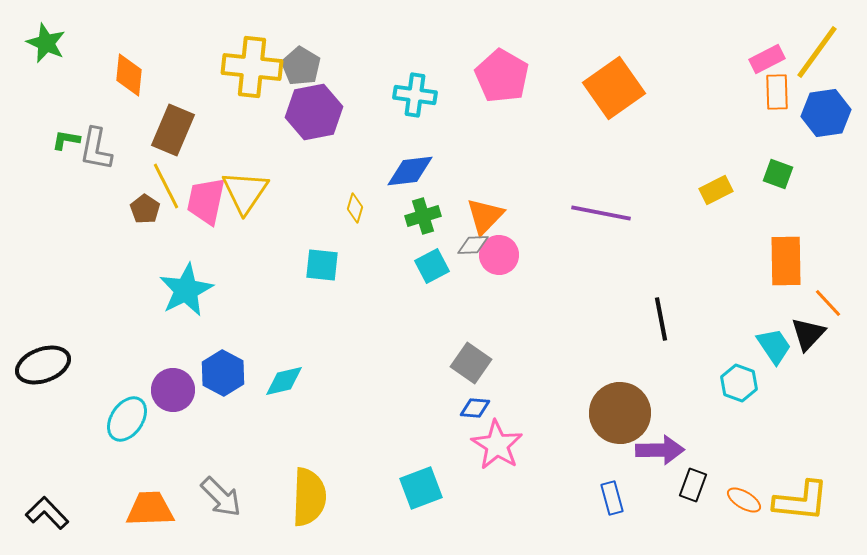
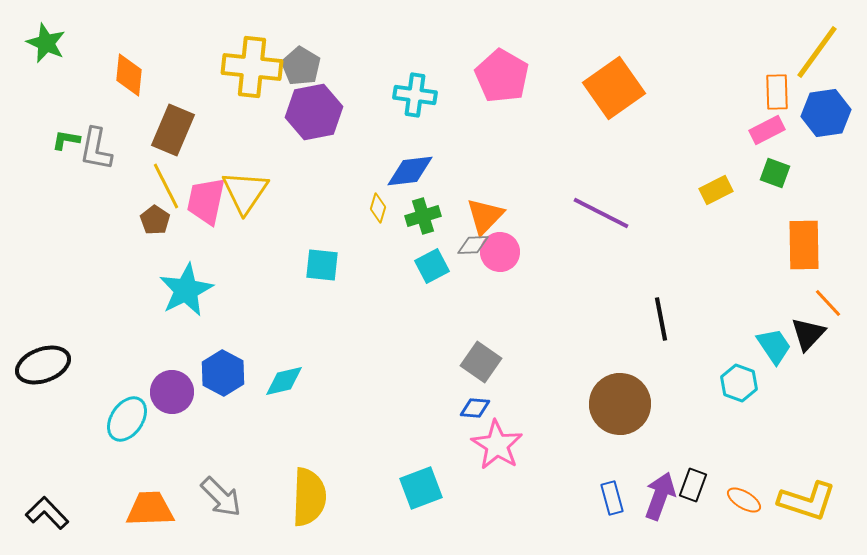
pink rectangle at (767, 59): moved 71 px down
green square at (778, 174): moved 3 px left, 1 px up
yellow diamond at (355, 208): moved 23 px right
brown pentagon at (145, 209): moved 10 px right, 11 px down
purple line at (601, 213): rotated 16 degrees clockwise
pink circle at (499, 255): moved 1 px right, 3 px up
orange rectangle at (786, 261): moved 18 px right, 16 px up
gray square at (471, 363): moved 10 px right, 1 px up
purple circle at (173, 390): moved 1 px left, 2 px down
brown circle at (620, 413): moved 9 px up
purple arrow at (660, 450): moved 46 px down; rotated 69 degrees counterclockwise
yellow L-shape at (801, 501): moved 6 px right; rotated 12 degrees clockwise
